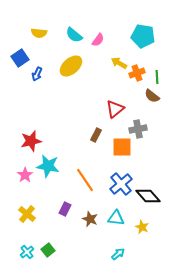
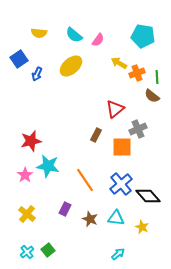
blue square: moved 1 px left, 1 px down
gray cross: rotated 12 degrees counterclockwise
